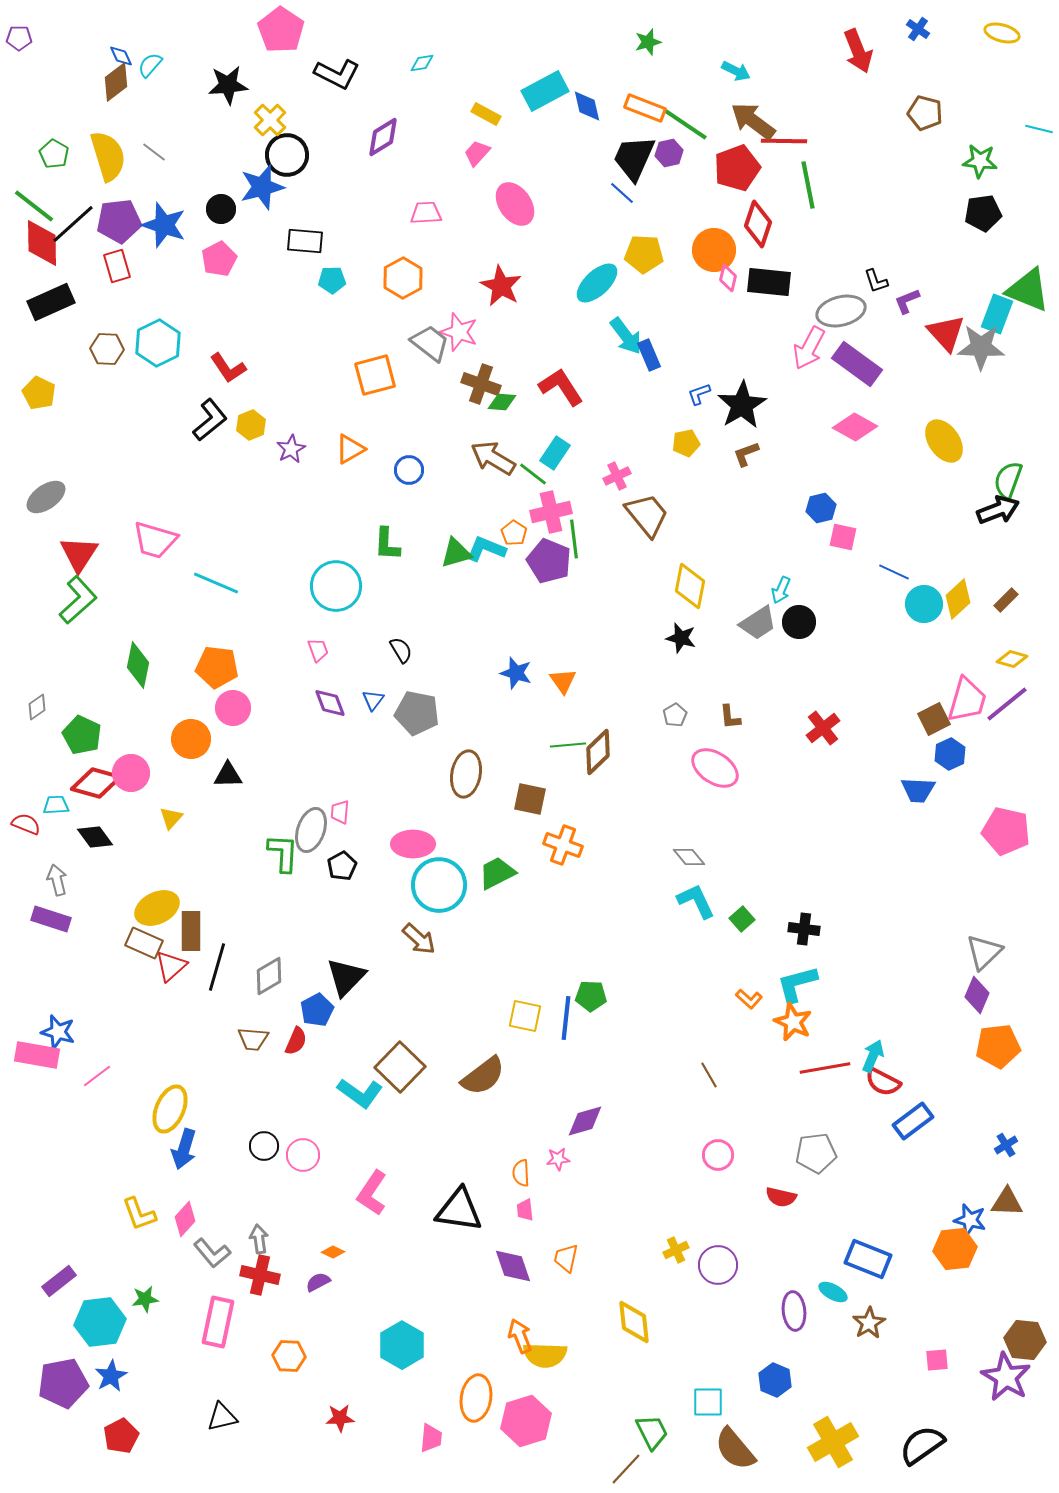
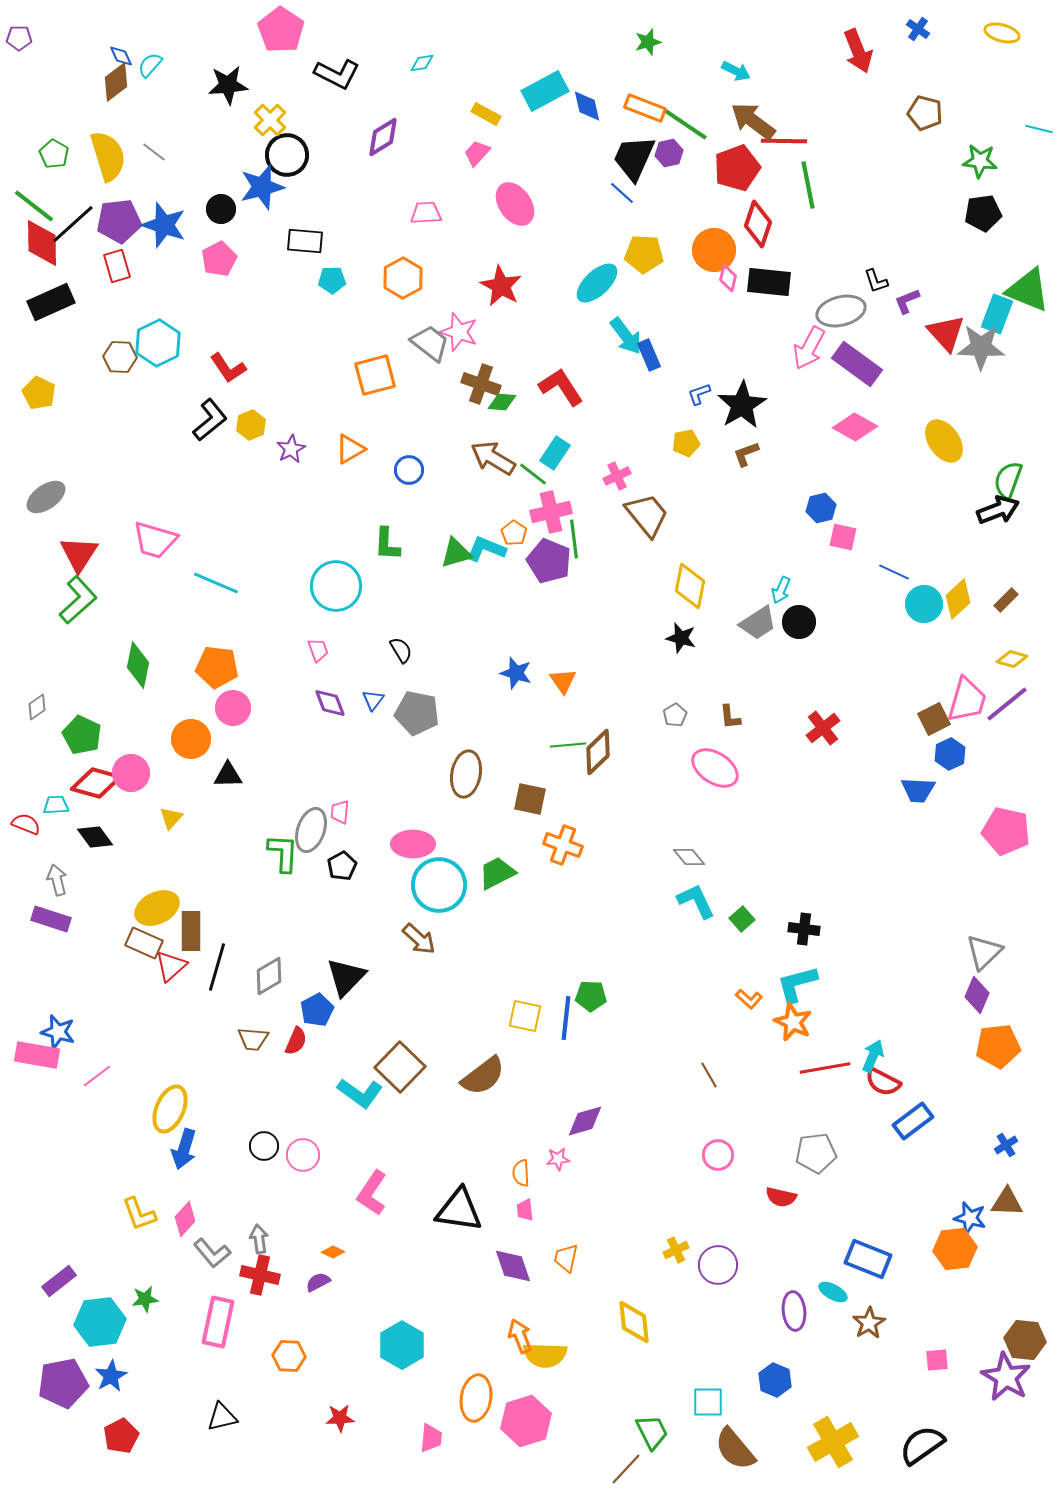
brown hexagon at (107, 349): moved 13 px right, 8 px down
blue star at (970, 1220): moved 2 px up
